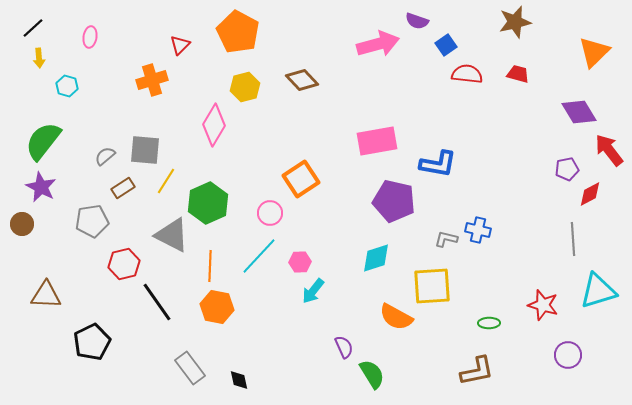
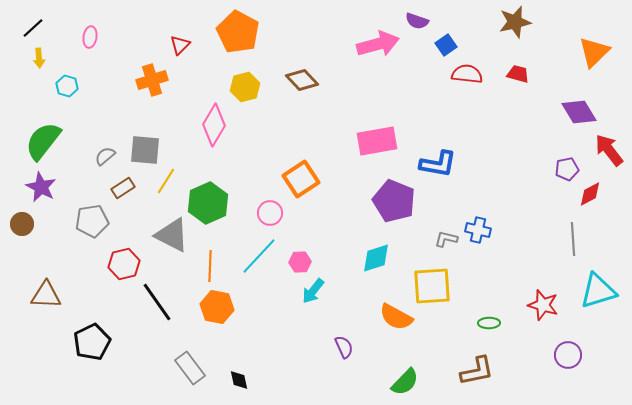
purple pentagon at (394, 201): rotated 9 degrees clockwise
green semicircle at (372, 374): moved 33 px right, 8 px down; rotated 76 degrees clockwise
